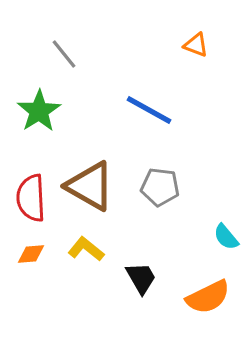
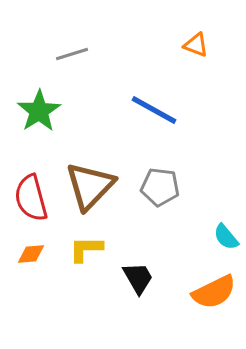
gray line: moved 8 px right; rotated 68 degrees counterclockwise
blue line: moved 5 px right
brown triangle: rotated 44 degrees clockwise
red semicircle: rotated 12 degrees counterclockwise
yellow L-shape: rotated 39 degrees counterclockwise
black trapezoid: moved 3 px left
orange semicircle: moved 6 px right, 5 px up
